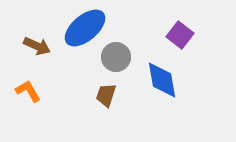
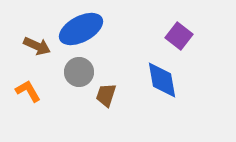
blue ellipse: moved 4 px left, 1 px down; rotated 12 degrees clockwise
purple square: moved 1 px left, 1 px down
gray circle: moved 37 px left, 15 px down
